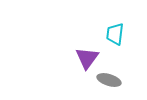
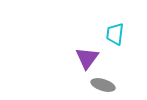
gray ellipse: moved 6 px left, 5 px down
